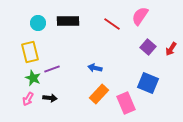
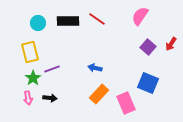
red line: moved 15 px left, 5 px up
red arrow: moved 5 px up
green star: rotated 14 degrees clockwise
pink arrow: moved 1 px up; rotated 40 degrees counterclockwise
